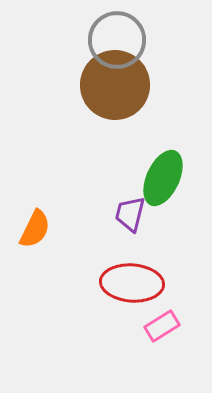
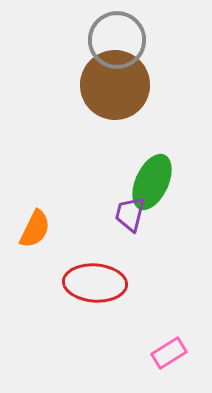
green ellipse: moved 11 px left, 4 px down
red ellipse: moved 37 px left
pink rectangle: moved 7 px right, 27 px down
